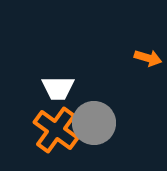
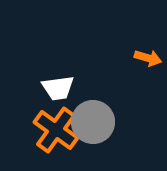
white trapezoid: rotated 8 degrees counterclockwise
gray circle: moved 1 px left, 1 px up
